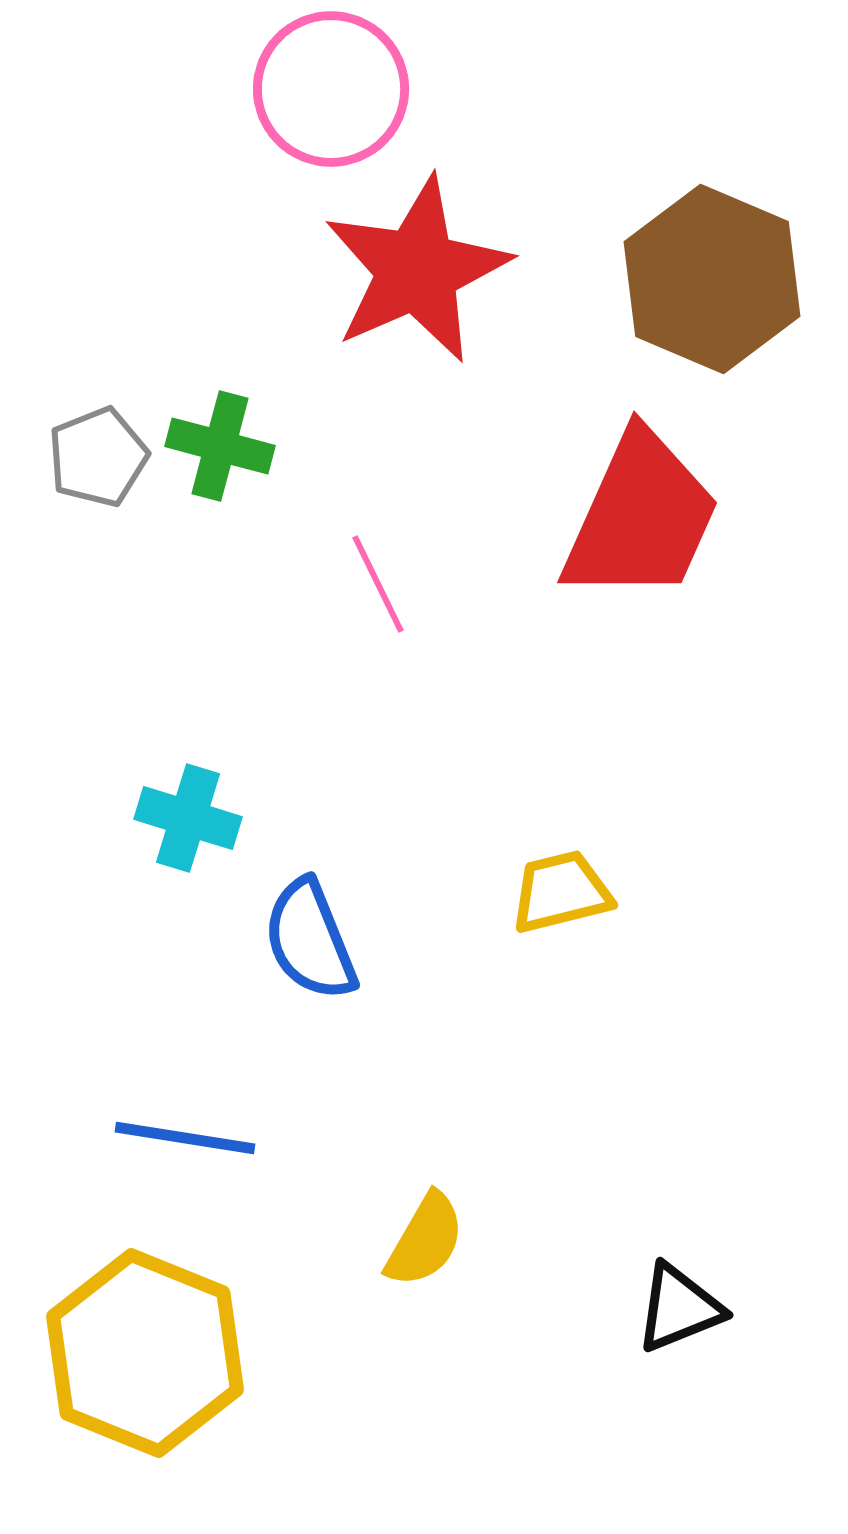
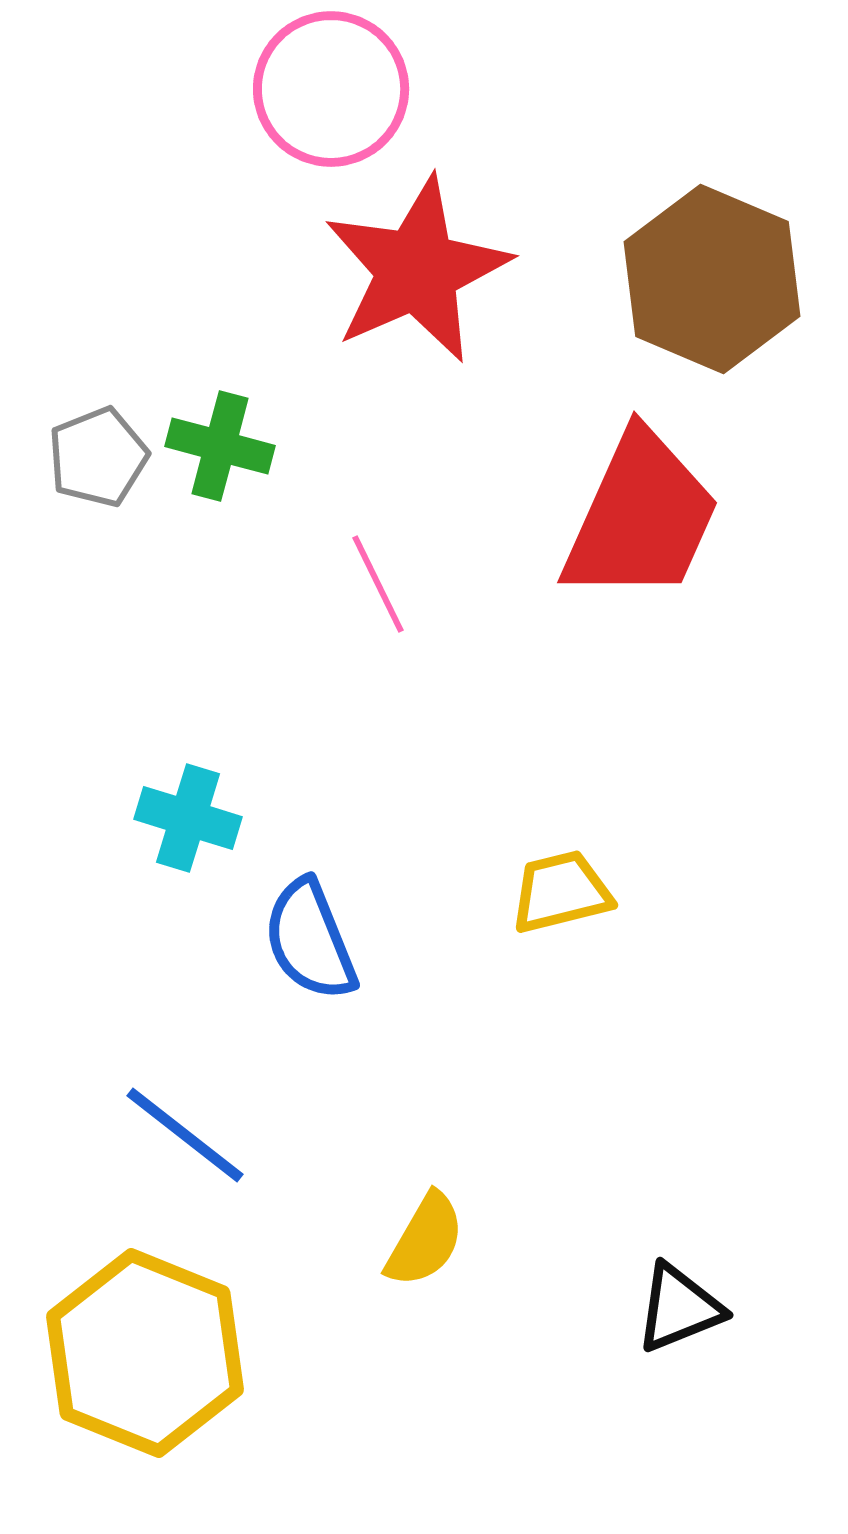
blue line: moved 3 px up; rotated 29 degrees clockwise
